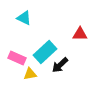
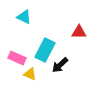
cyan triangle: moved 1 px up
red triangle: moved 1 px left, 2 px up
cyan rectangle: moved 2 px up; rotated 20 degrees counterclockwise
yellow triangle: rotated 32 degrees clockwise
